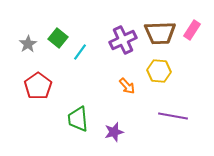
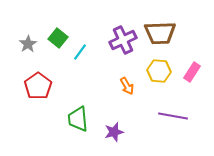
pink rectangle: moved 42 px down
orange arrow: rotated 12 degrees clockwise
